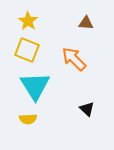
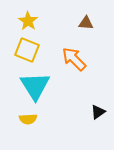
black triangle: moved 11 px right, 3 px down; rotated 42 degrees clockwise
